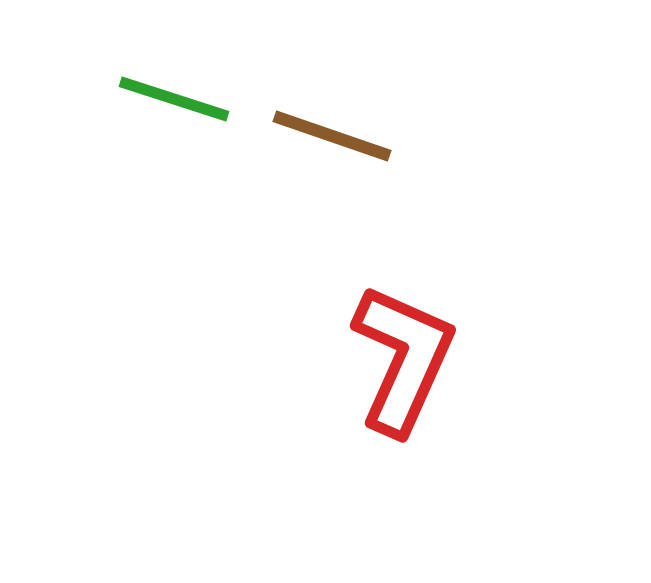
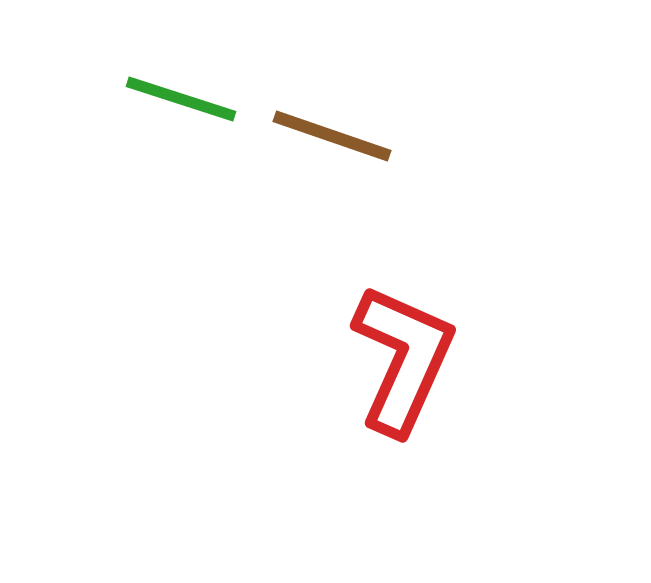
green line: moved 7 px right
